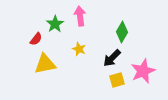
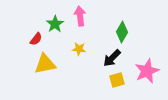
yellow star: rotated 16 degrees counterclockwise
pink star: moved 4 px right
